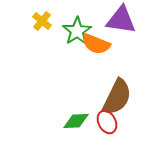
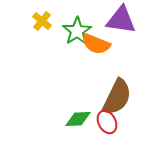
green diamond: moved 2 px right, 2 px up
